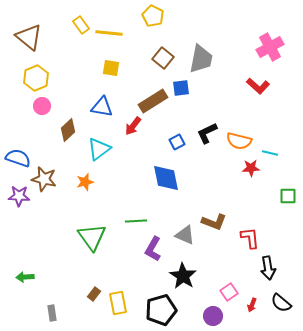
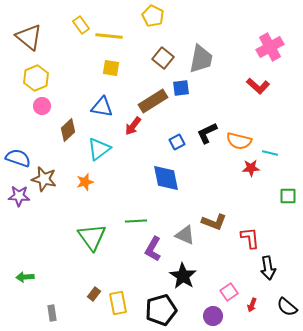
yellow line at (109, 33): moved 3 px down
black semicircle at (281, 303): moved 6 px right, 4 px down
